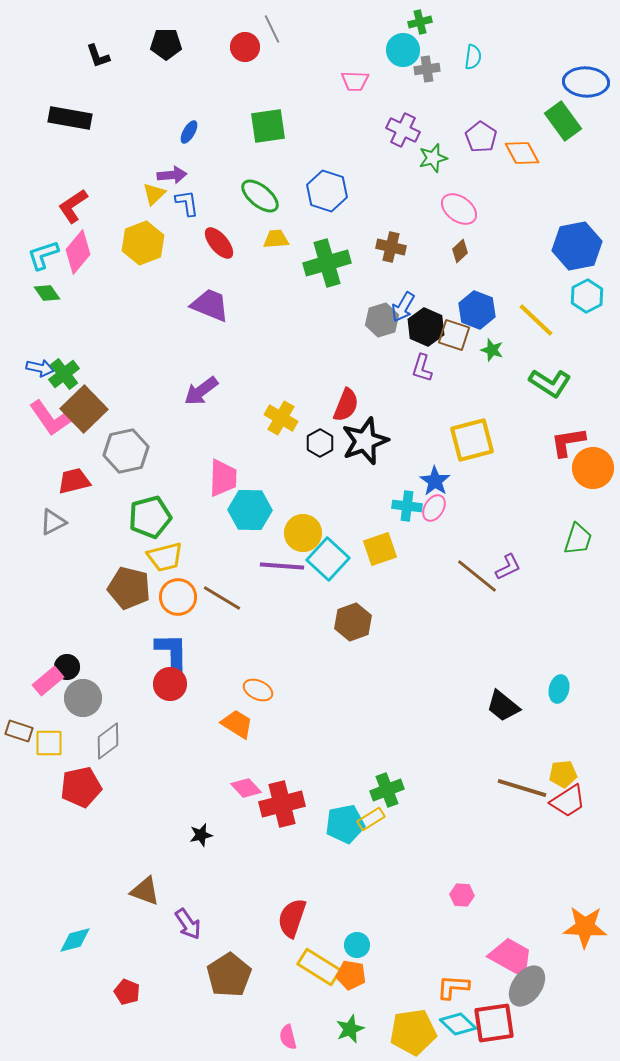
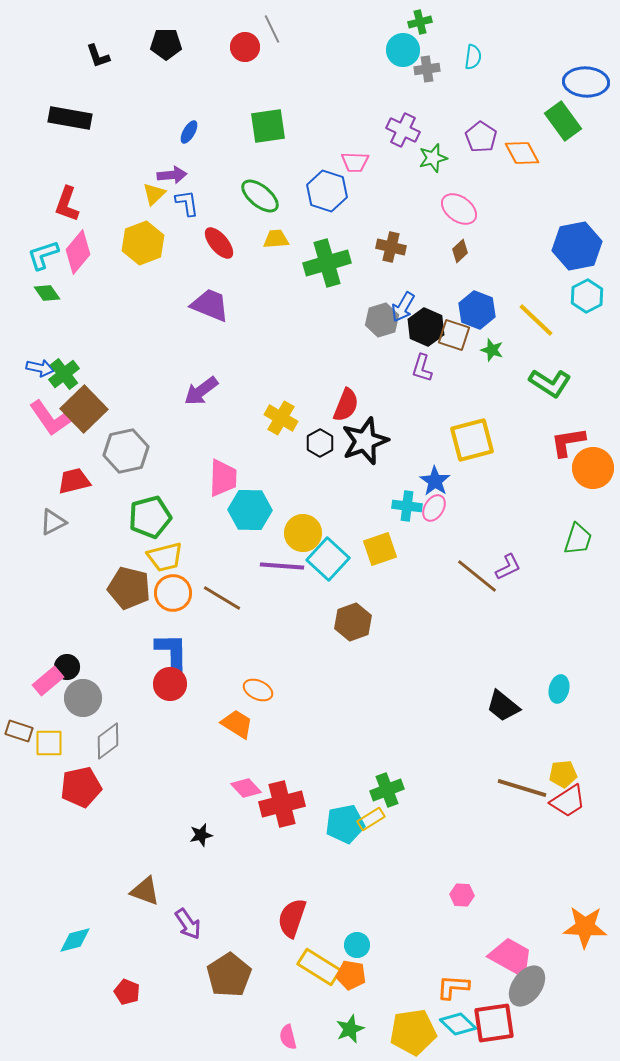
pink trapezoid at (355, 81): moved 81 px down
red L-shape at (73, 206): moved 6 px left, 2 px up; rotated 36 degrees counterclockwise
orange circle at (178, 597): moved 5 px left, 4 px up
